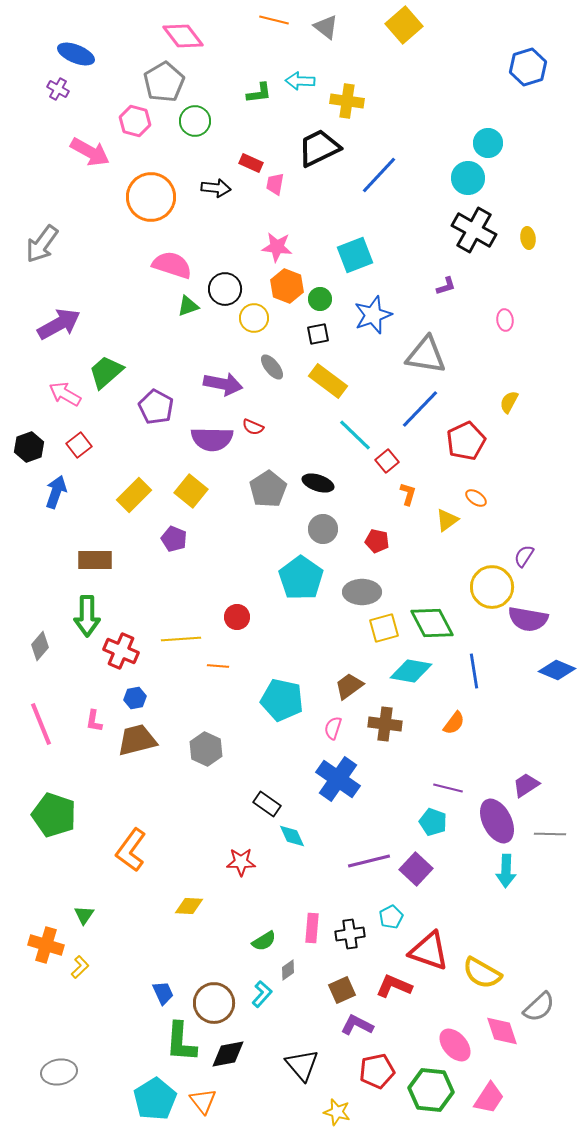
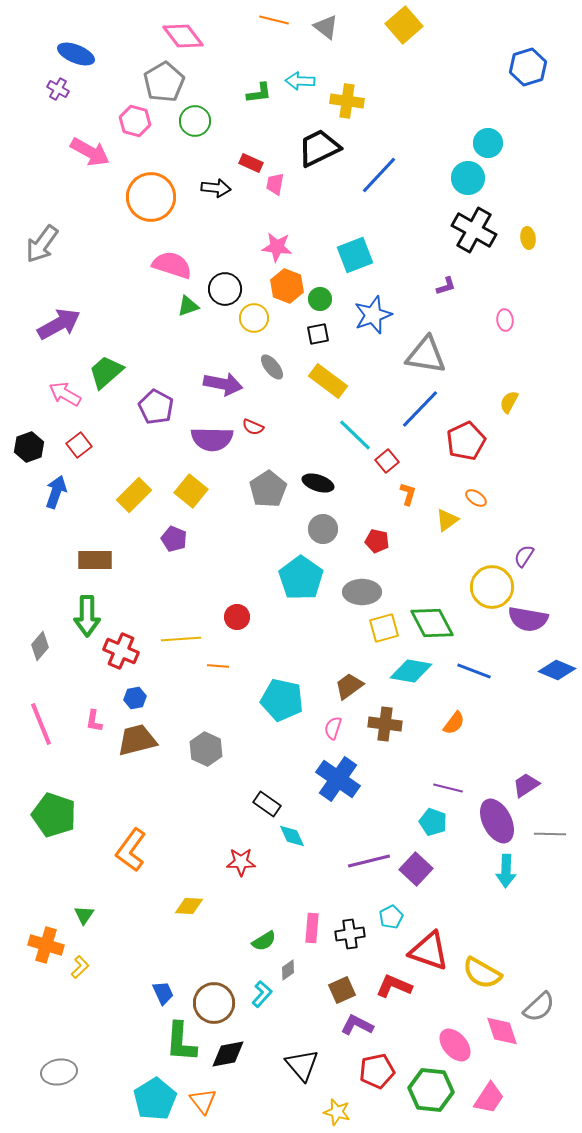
blue line at (474, 671): rotated 60 degrees counterclockwise
